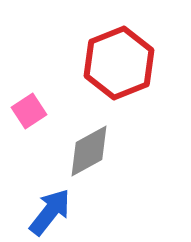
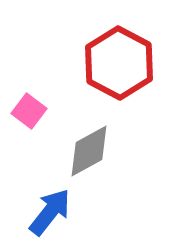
red hexagon: rotated 10 degrees counterclockwise
pink square: rotated 20 degrees counterclockwise
